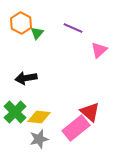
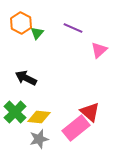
black arrow: rotated 35 degrees clockwise
